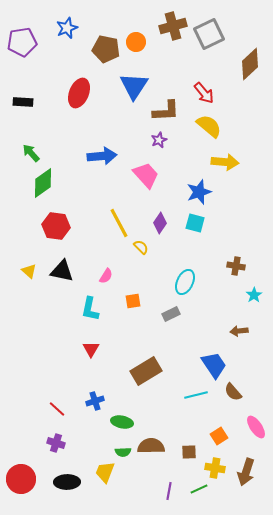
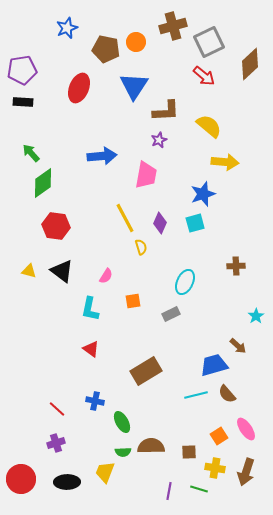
gray square at (209, 34): moved 8 px down
purple pentagon at (22, 42): moved 28 px down
red ellipse at (79, 93): moved 5 px up
red arrow at (204, 93): moved 17 px up; rotated 10 degrees counterclockwise
pink trapezoid at (146, 175): rotated 52 degrees clockwise
blue star at (199, 192): moved 4 px right, 2 px down
yellow line at (119, 223): moved 6 px right, 5 px up
purple diamond at (160, 223): rotated 10 degrees counterclockwise
cyan square at (195, 223): rotated 30 degrees counterclockwise
yellow semicircle at (141, 247): rotated 28 degrees clockwise
brown cross at (236, 266): rotated 12 degrees counterclockwise
yellow triangle at (29, 271): rotated 28 degrees counterclockwise
black triangle at (62, 271): rotated 25 degrees clockwise
cyan star at (254, 295): moved 2 px right, 21 px down
brown arrow at (239, 331): moved 1 px left, 15 px down; rotated 132 degrees counterclockwise
red triangle at (91, 349): rotated 24 degrees counterclockwise
blue trapezoid at (214, 365): rotated 72 degrees counterclockwise
brown semicircle at (233, 392): moved 6 px left, 2 px down
blue cross at (95, 401): rotated 30 degrees clockwise
green ellipse at (122, 422): rotated 50 degrees clockwise
pink ellipse at (256, 427): moved 10 px left, 2 px down
purple cross at (56, 443): rotated 36 degrees counterclockwise
green line at (199, 489): rotated 42 degrees clockwise
